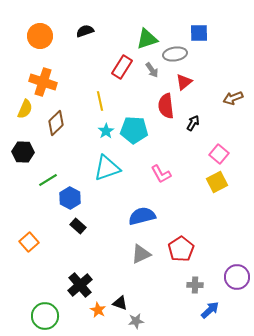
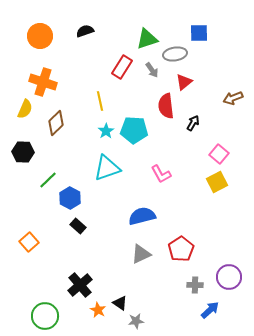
green line: rotated 12 degrees counterclockwise
purple circle: moved 8 px left
black triangle: rotated 14 degrees clockwise
